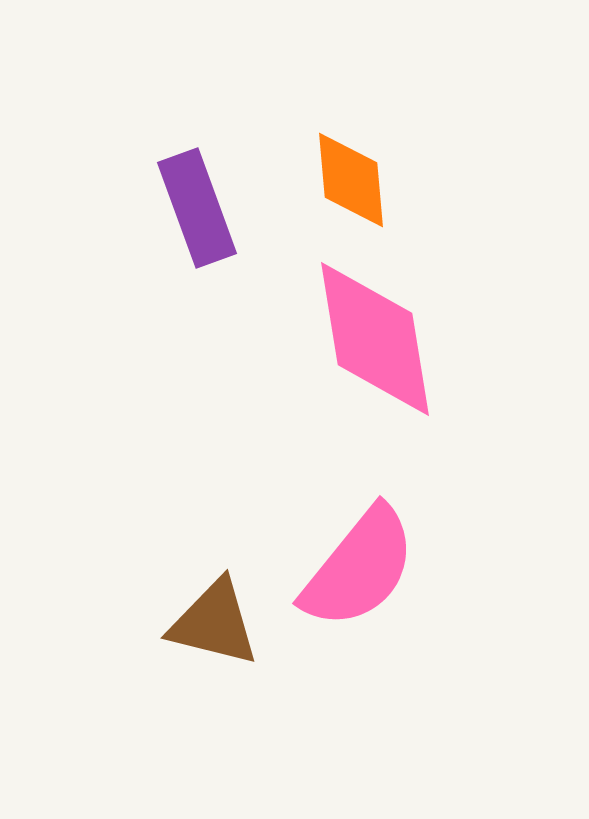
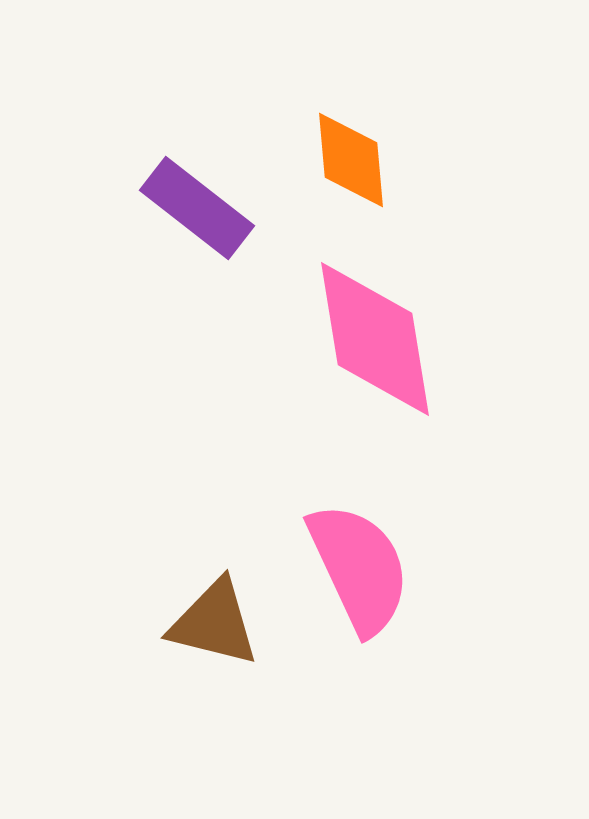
orange diamond: moved 20 px up
purple rectangle: rotated 32 degrees counterclockwise
pink semicircle: rotated 64 degrees counterclockwise
